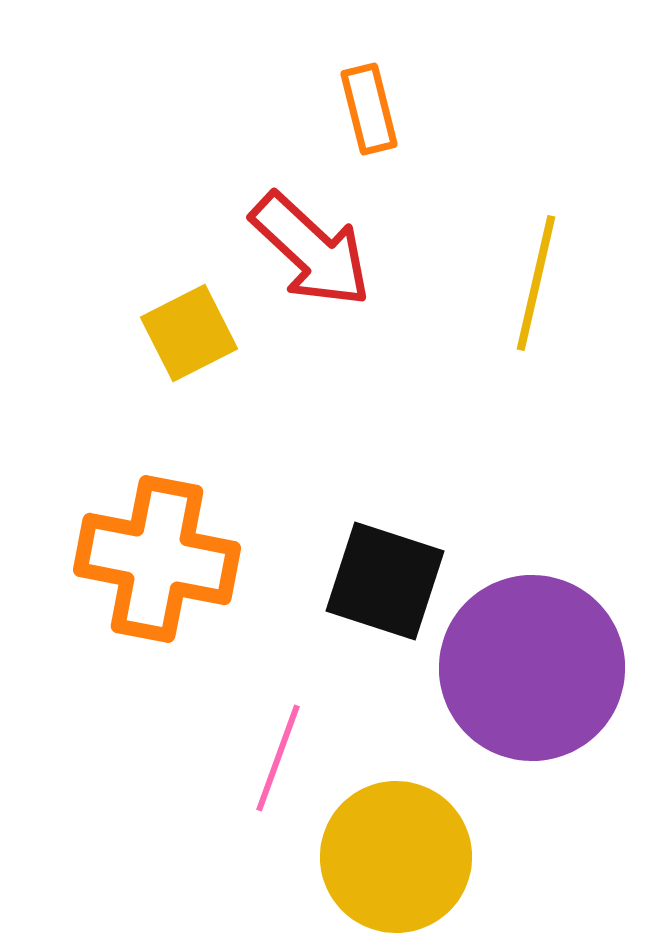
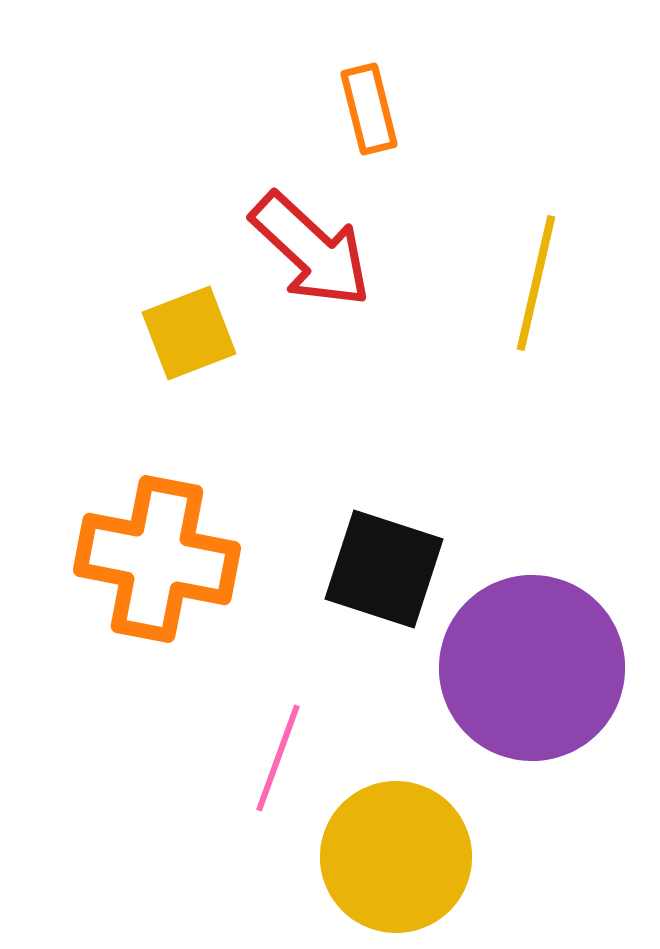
yellow square: rotated 6 degrees clockwise
black square: moved 1 px left, 12 px up
